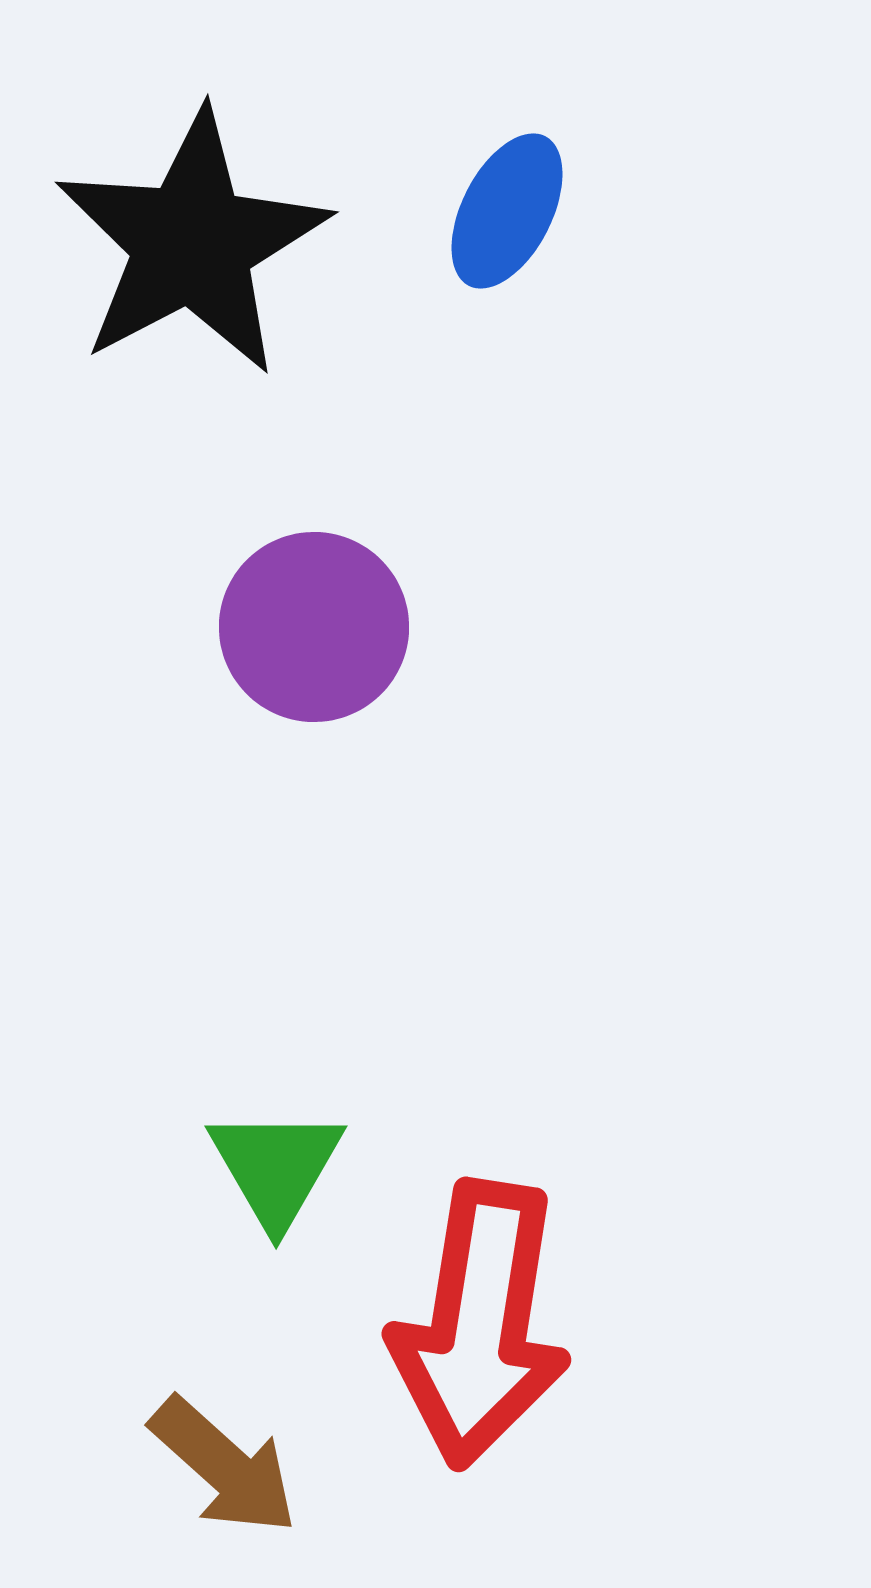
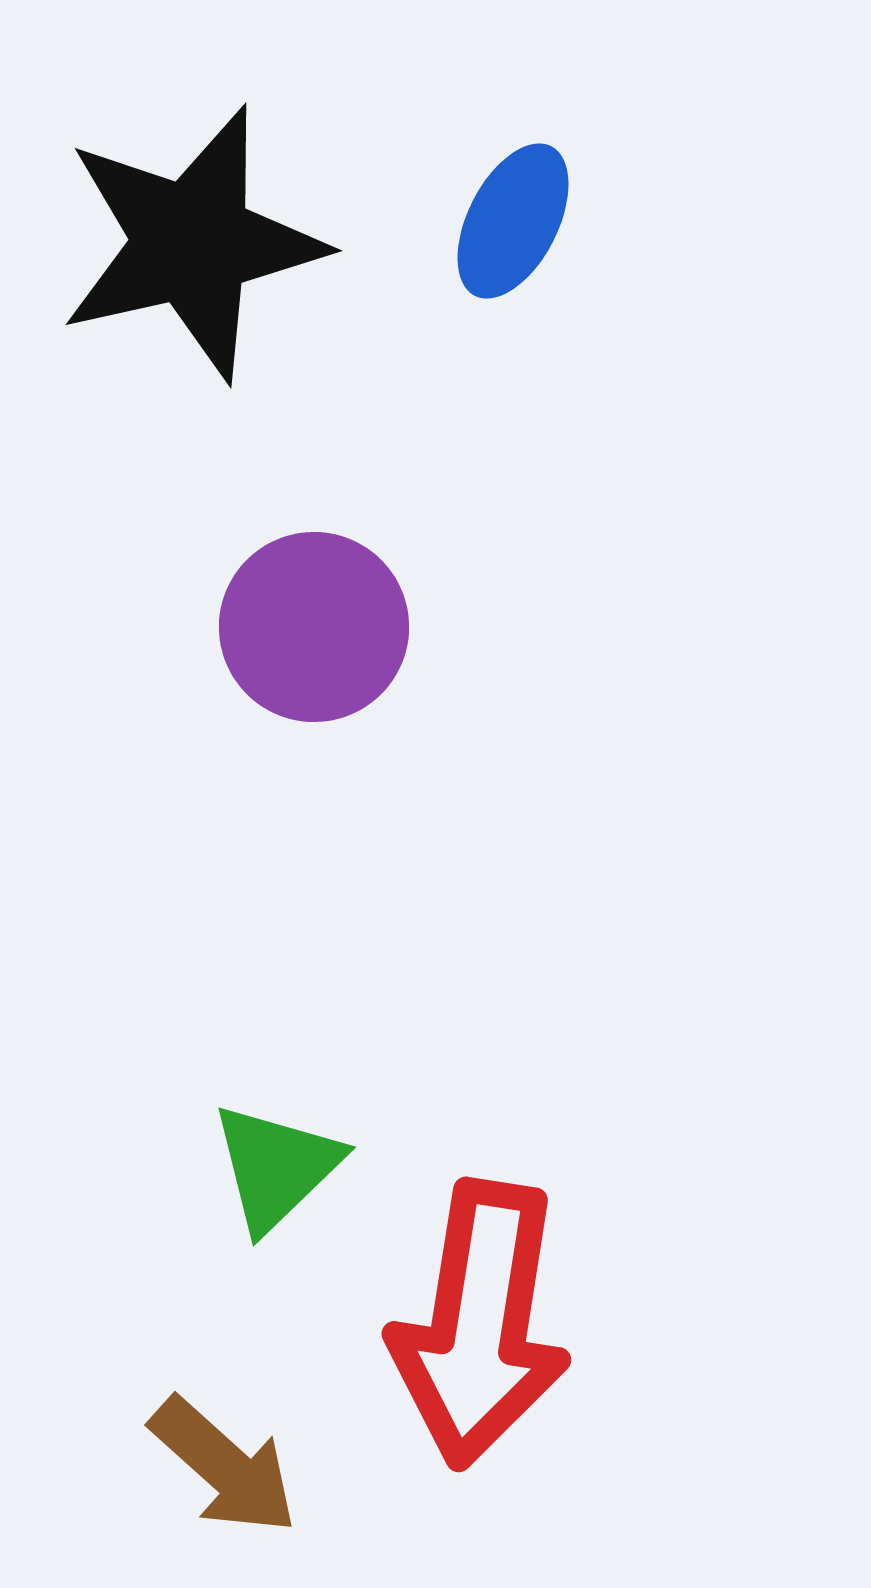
blue ellipse: moved 6 px right, 10 px down
black star: rotated 15 degrees clockwise
green triangle: rotated 16 degrees clockwise
